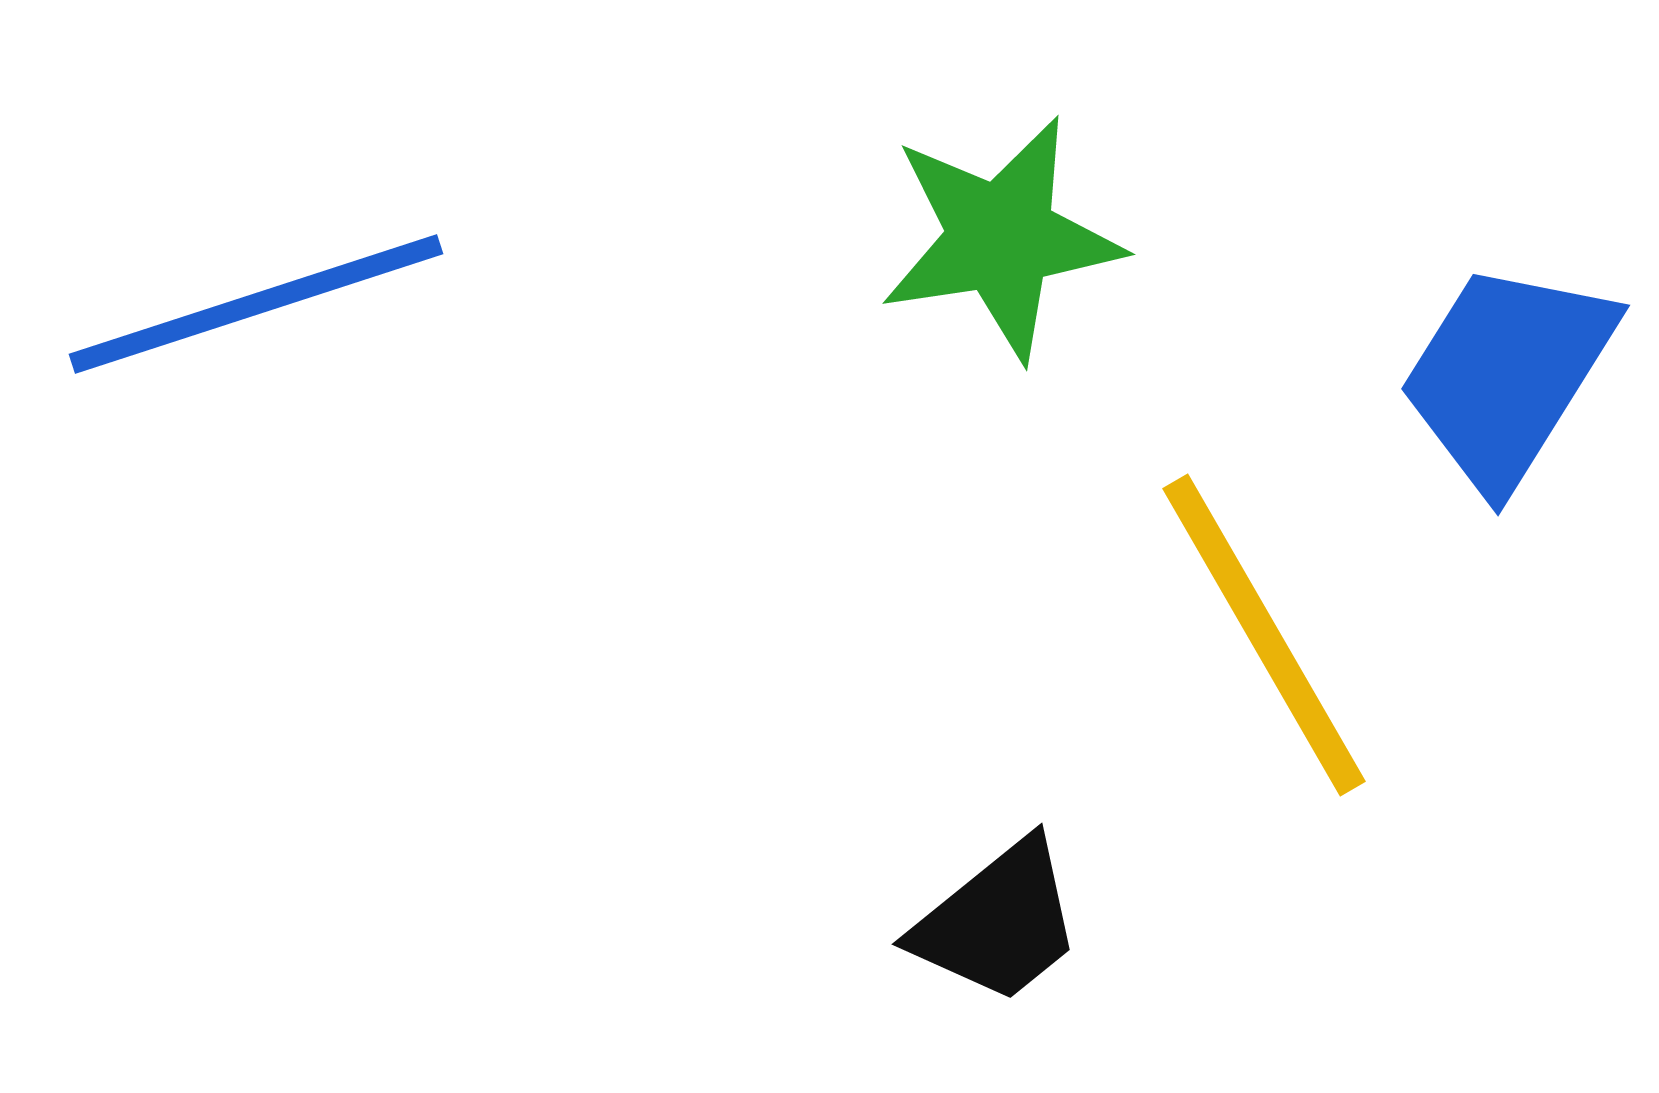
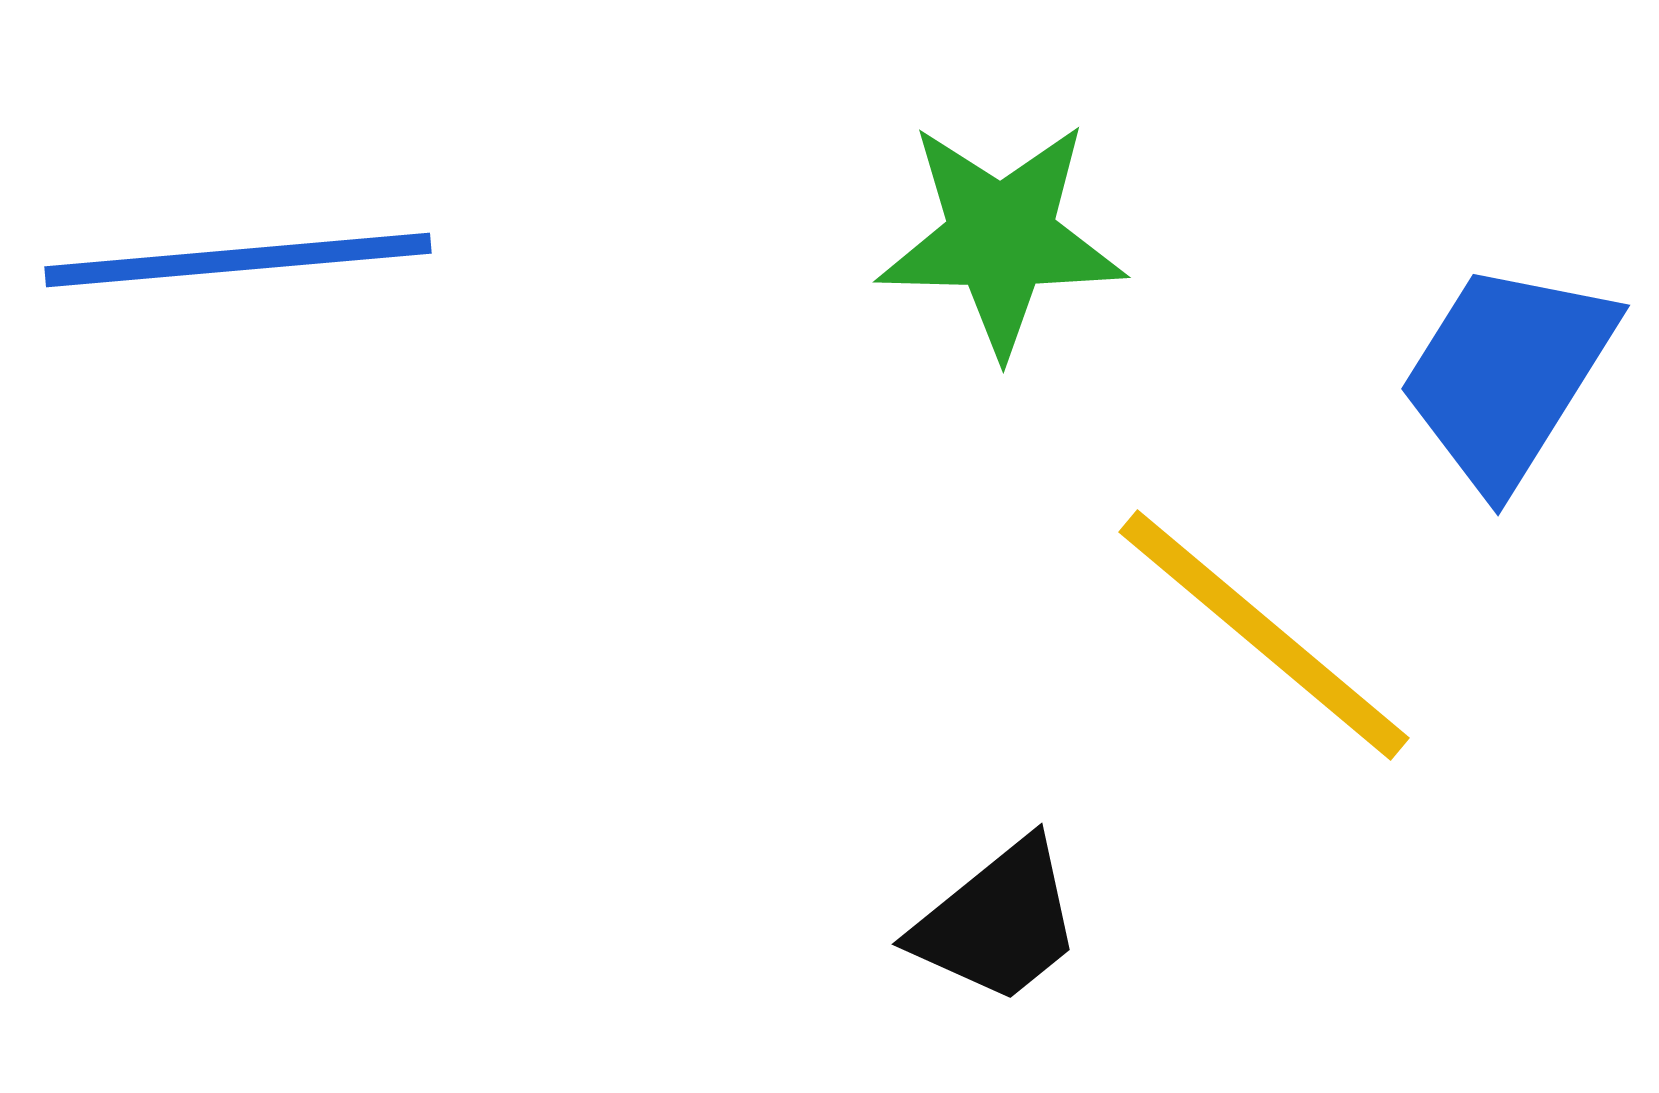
green star: rotated 10 degrees clockwise
blue line: moved 18 px left, 44 px up; rotated 13 degrees clockwise
yellow line: rotated 20 degrees counterclockwise
